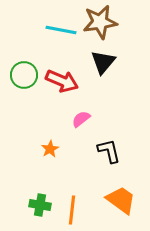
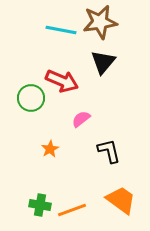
green circle: moved 7 px right, 23 px down
orange line: rotated 64 degrees clockwise
